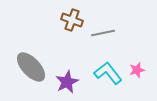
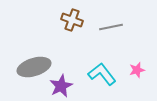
gray line: moved 8 px right, 6 px up
gray ellipse: moved 3 px right; rotated 64 degrees counterclockwise
cyan L-shape: moved 6 px left, 1 px down
purple star: moved 6 px left, 4 px down
